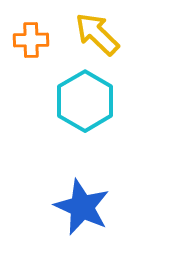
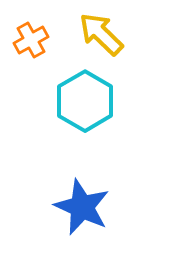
yellow arrow: moved 4 px right
orange cross: rotated 28 degrees counterclockwise
